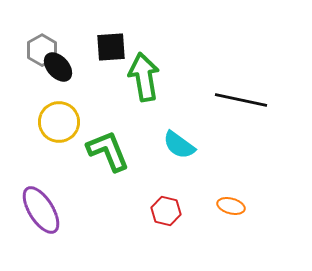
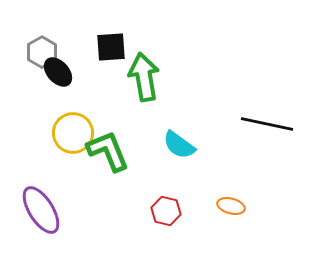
gray hexagon: moved 2 px down
black ellipse: moved 5 px down
black line: moved 26 px right, 24 px down
yellow circle: moved 14 px right, 11 px down
